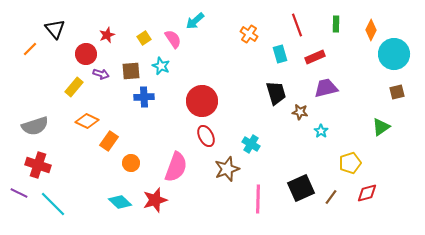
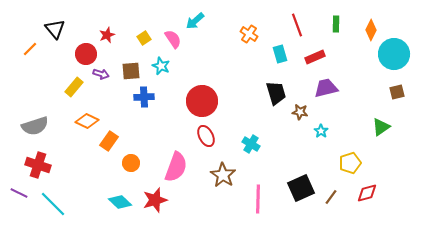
brown star at (227, 169): moved 4 px left, 6 px down; rotated 20 degrees counterclockwise
